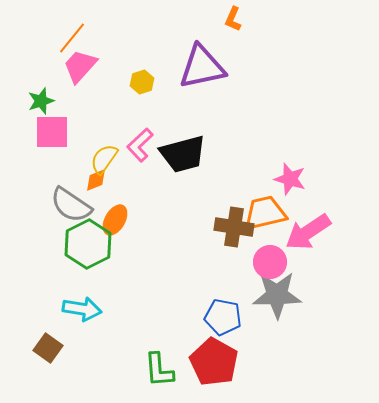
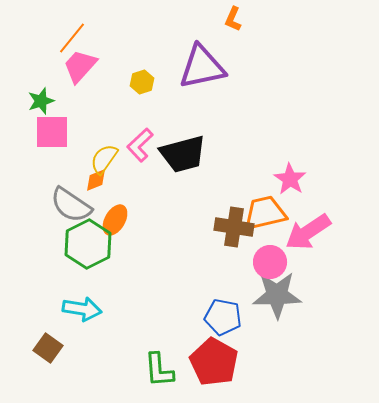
pink star: rotated 16 degrees clockwise
